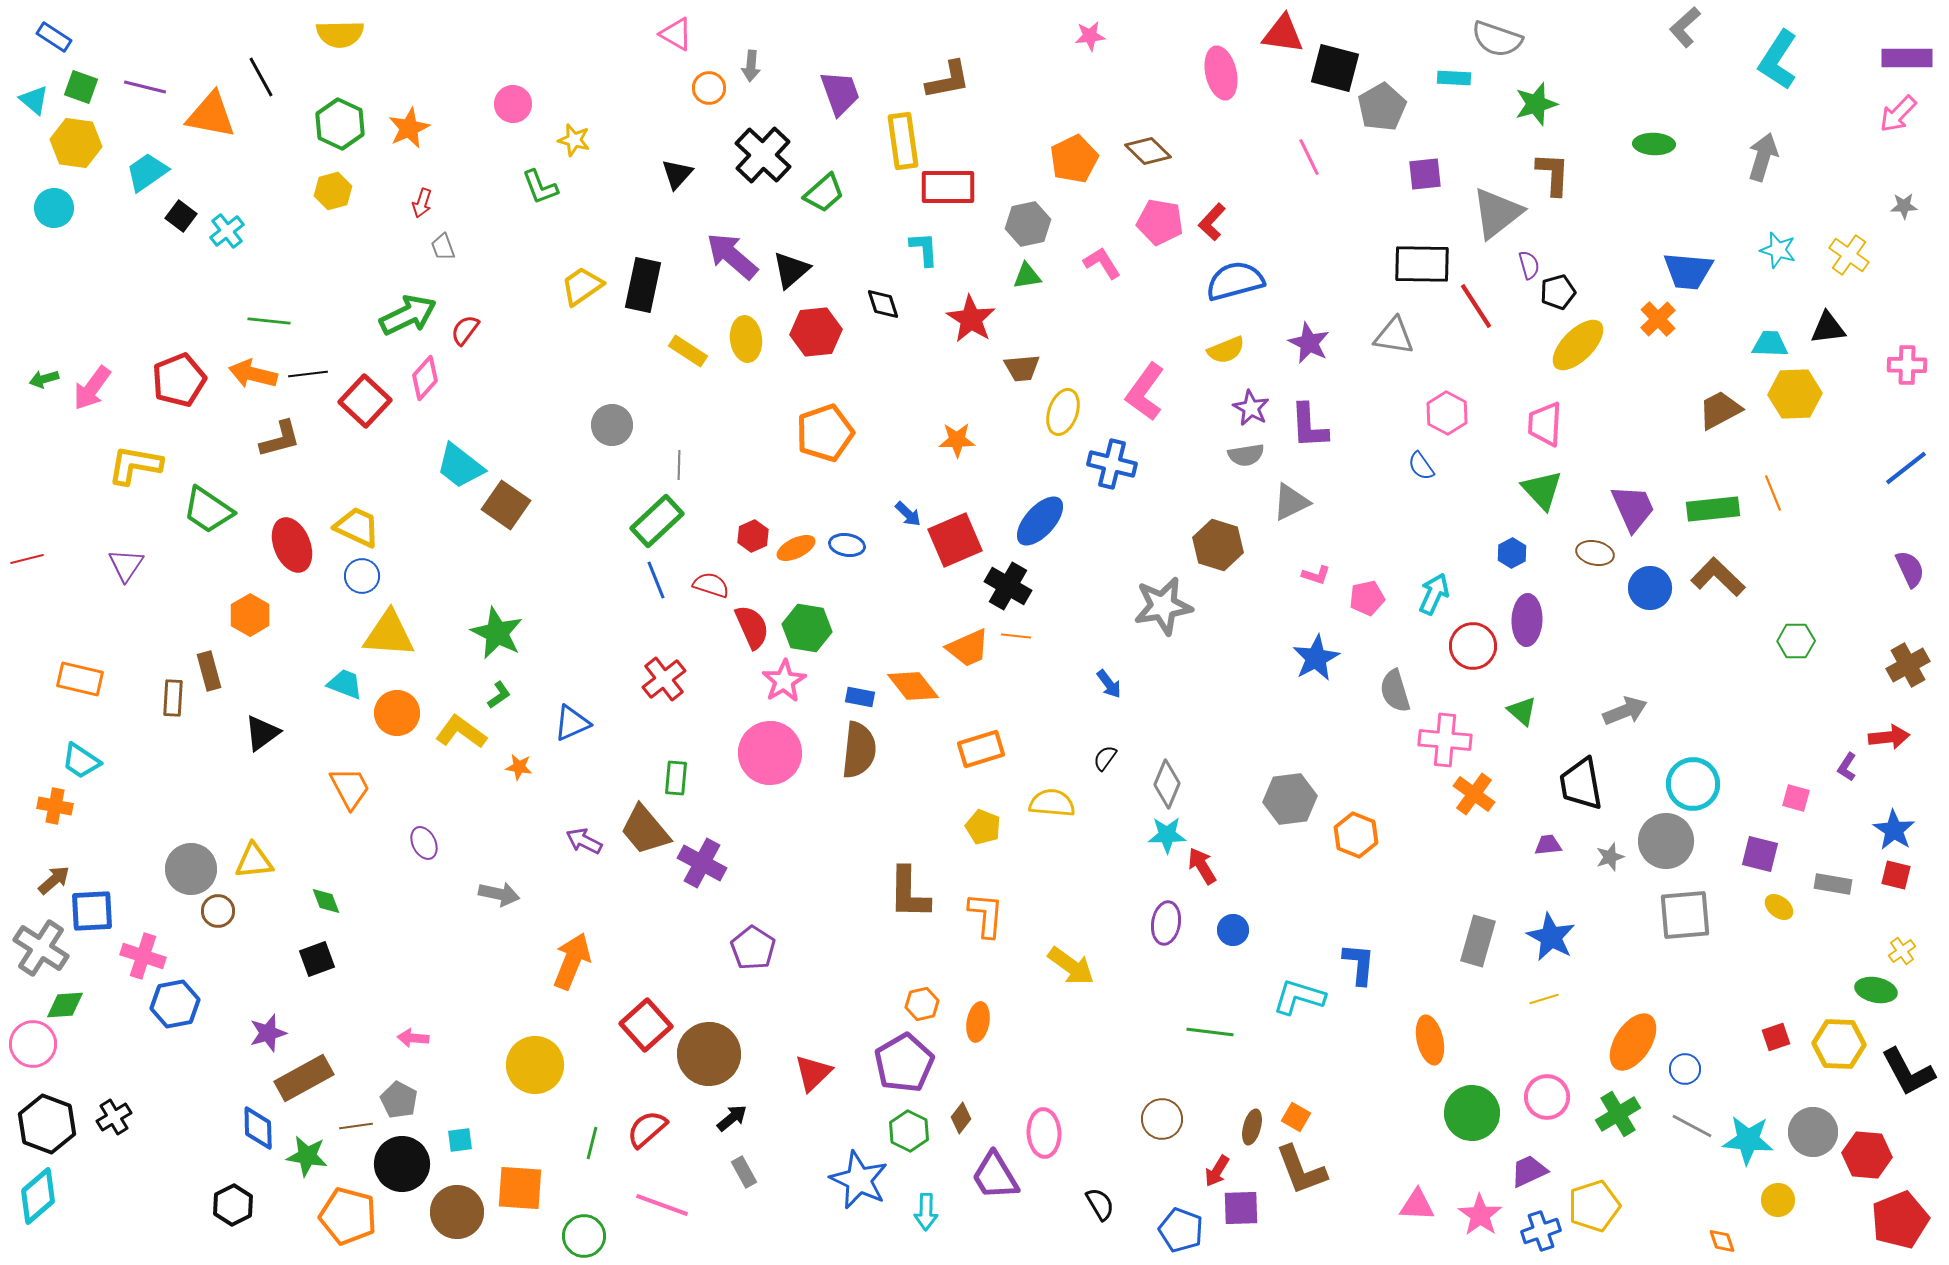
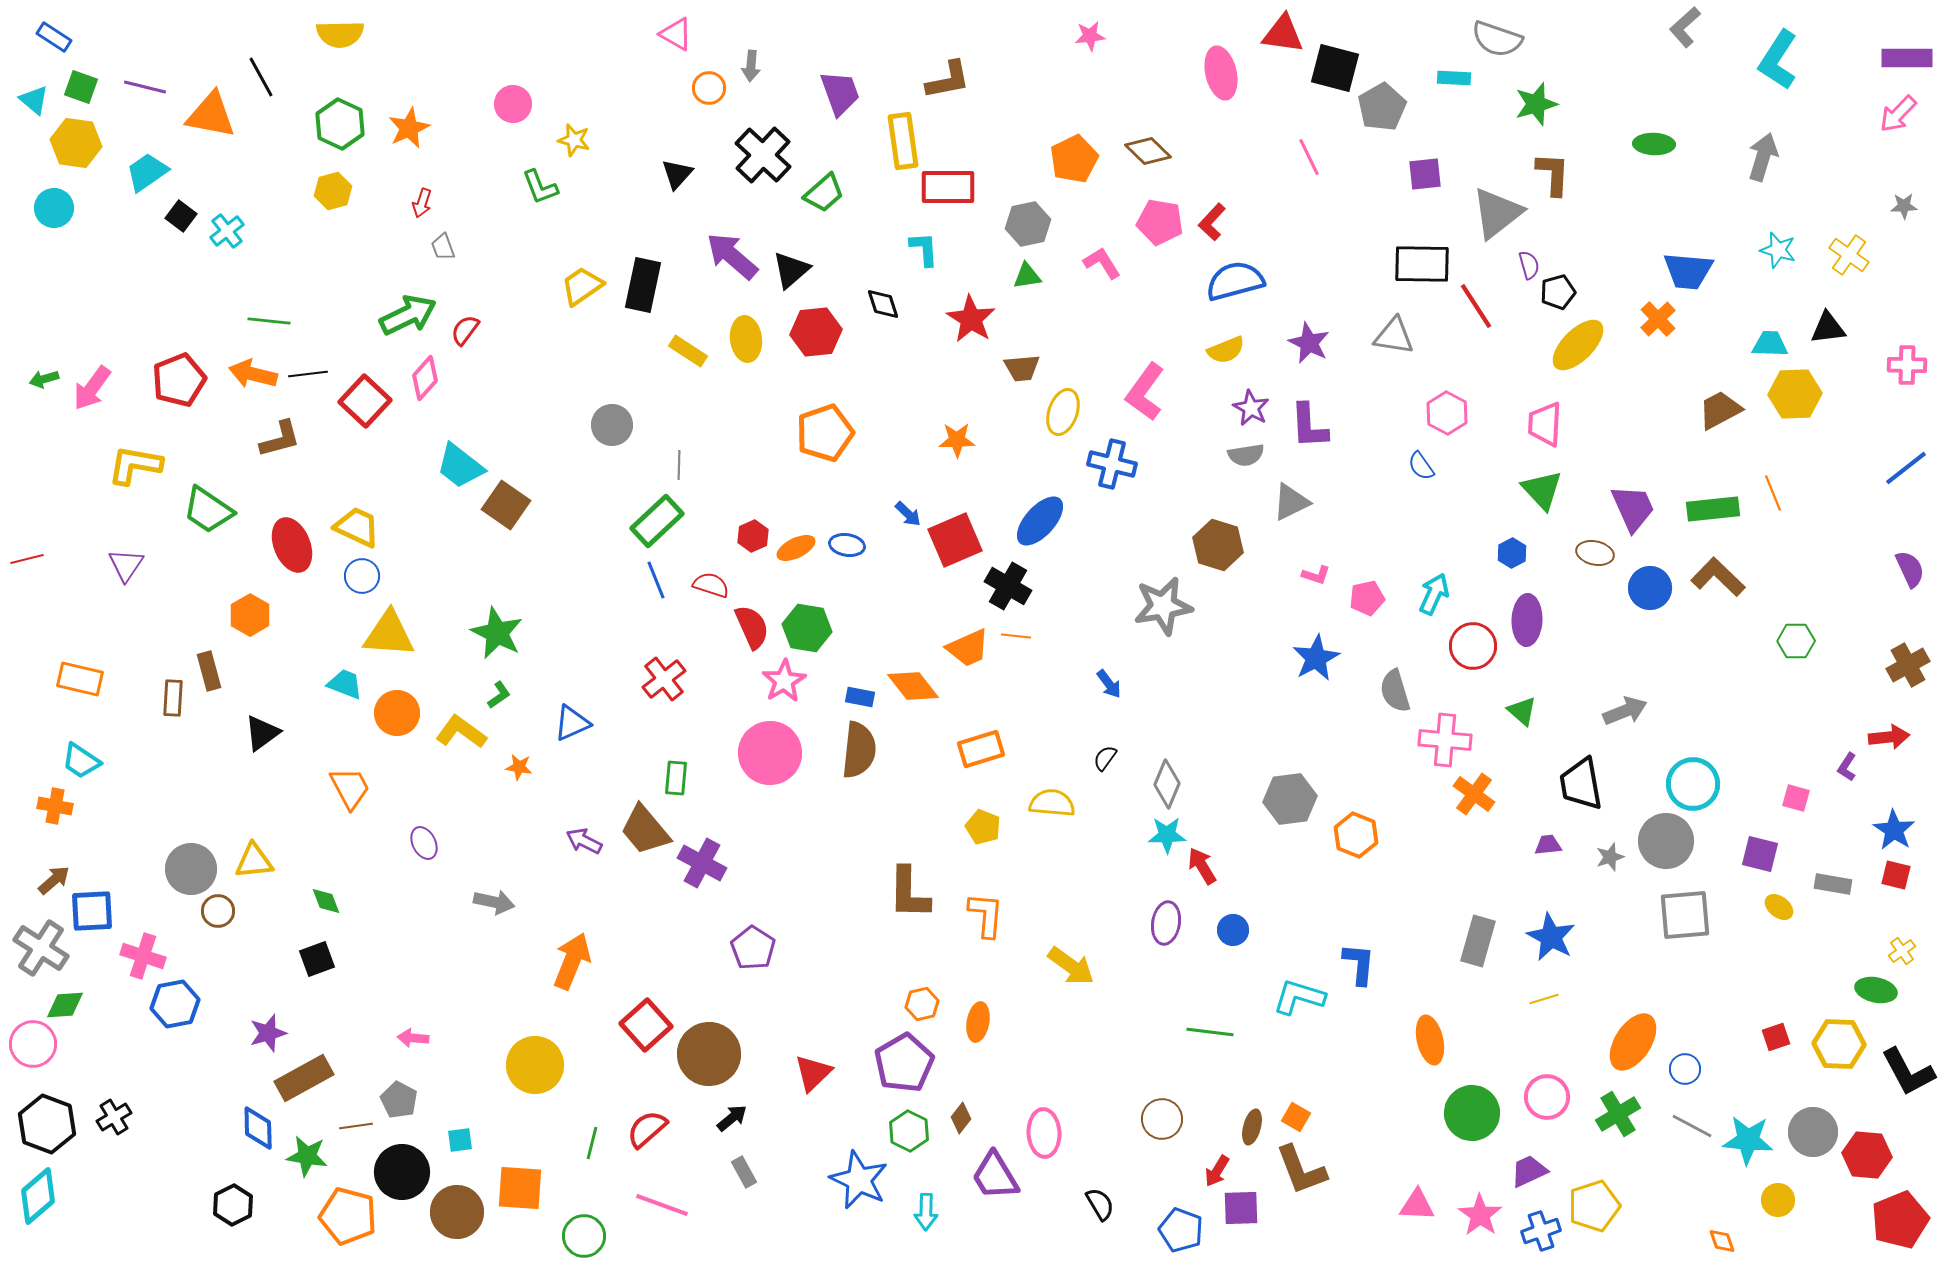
gray arrow at (499, 894): moved 5 px left, 8 px down
black circle at (402, 1164): moved 8 px down
